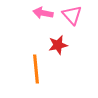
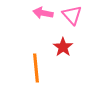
red star: moved 5 px right, 2 px down; rotated 24 degrees counterclockwise
orange line: moved 1 px up
